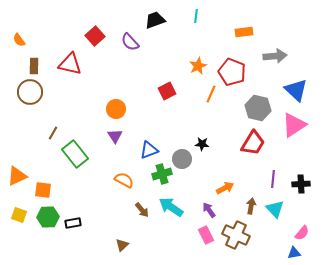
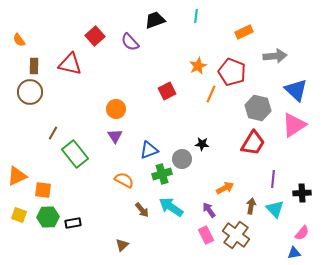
orange rectangle at (244, 32): rotated 18 degrees counterclockwise
black cross at (301, 184): moved 1 px right, 9 px down
brown cross at (236, 235): rotated 12 degrees clockwise
